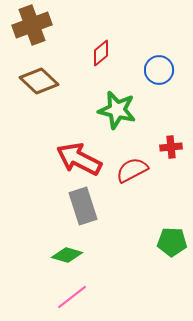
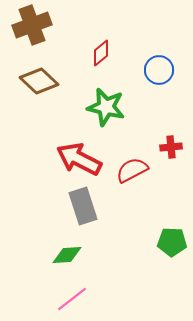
green star: moved 11 px left, 3 px up
green diamond: rotated 20 degrees counterclockwise
pink line: moved 2 px down
